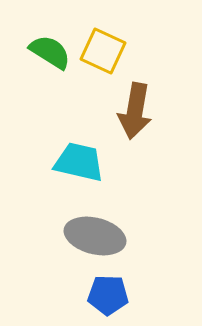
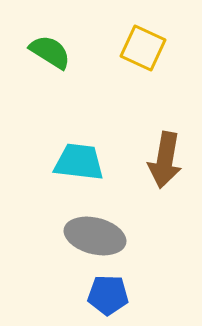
yellow square: moved 40 px right, 3 px up
brown arrow: moved 30 px right, 49 px down
cyan trapezoid: rotated 6 degrees counterclockwise
